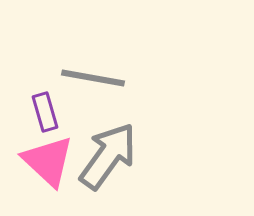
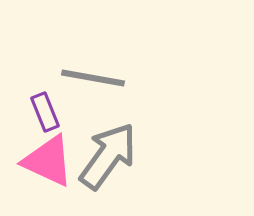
purple rectangle: rotated 6 degrees counterclockwise
pink triangle: rotated 18 degrees counterclockwise
